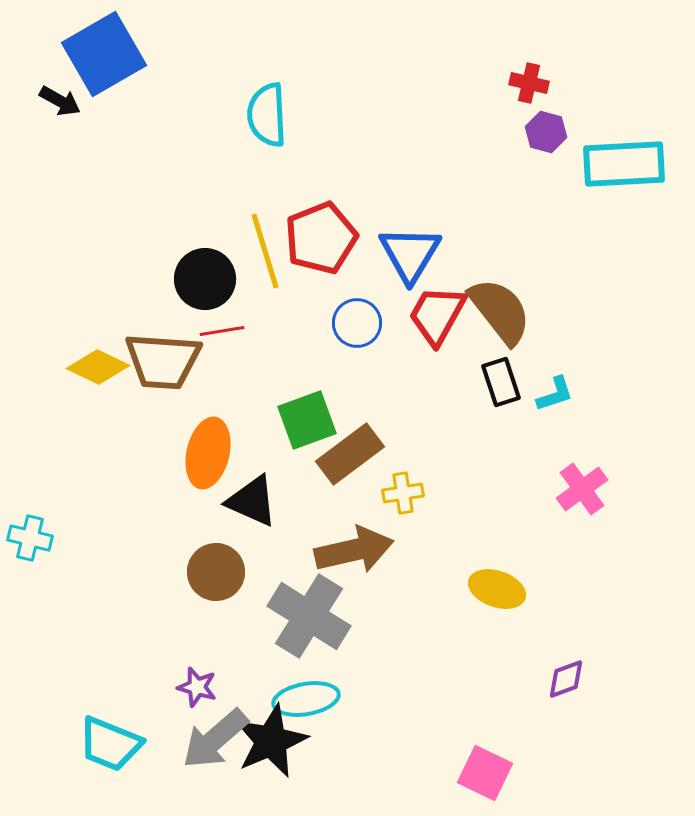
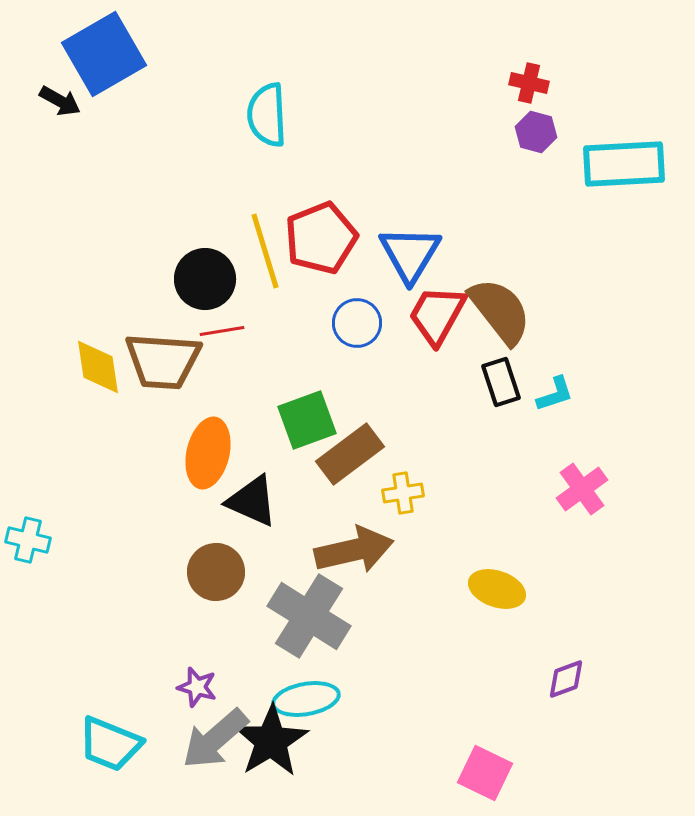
purple hexagon: moved 10 px left
yellow diamond: rotated 56 degrees clockwise
cyan cross: moved 2 px left, 2 px down
black star: rotated 8 degrees counterclockwise
